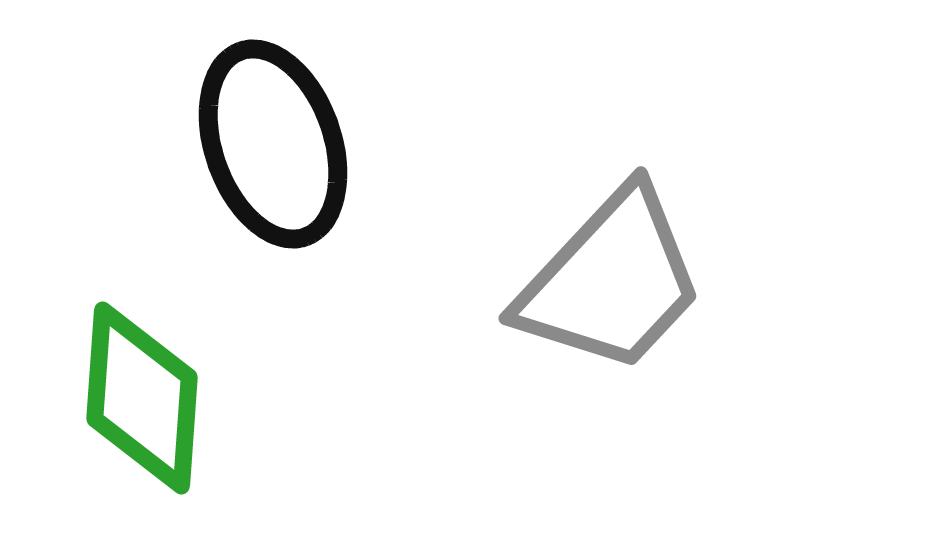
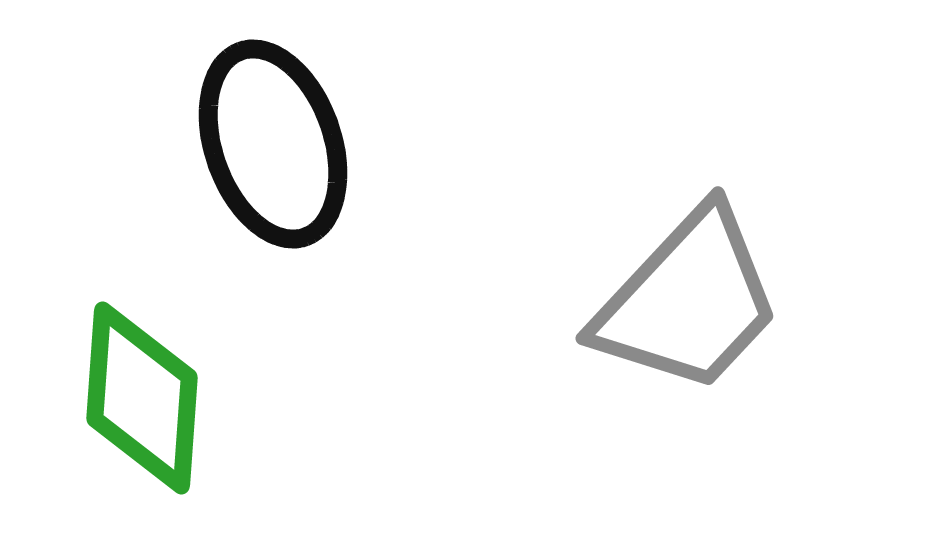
gray trapezoid: moved 77 px right, 20 px down
